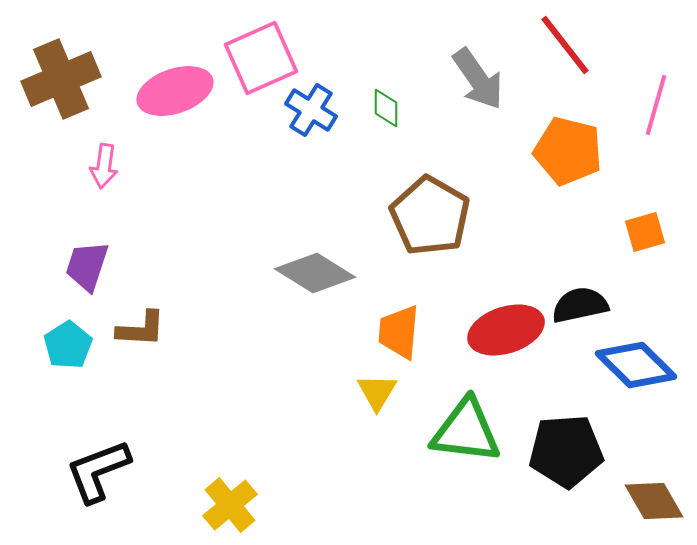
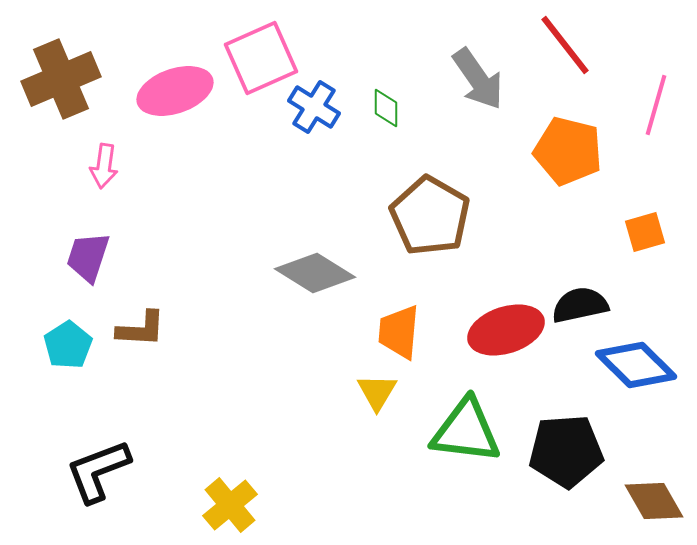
blue cross: moved 3 px right, 3 px up
purple trapezoid: moved 1 px right, 9 px up
